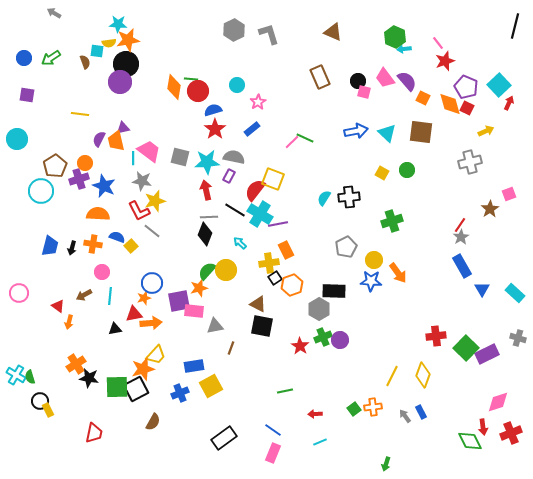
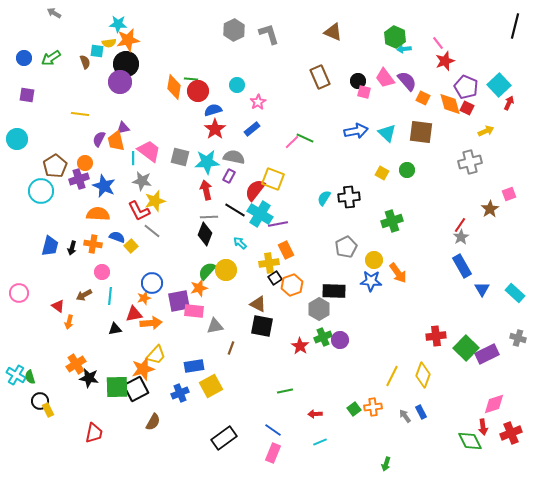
pink diamond at (498, 402): moved 4 px left, 2 px down
